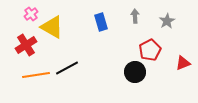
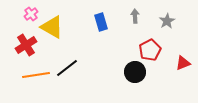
black line: rotated 10 degrees counterclockwise
